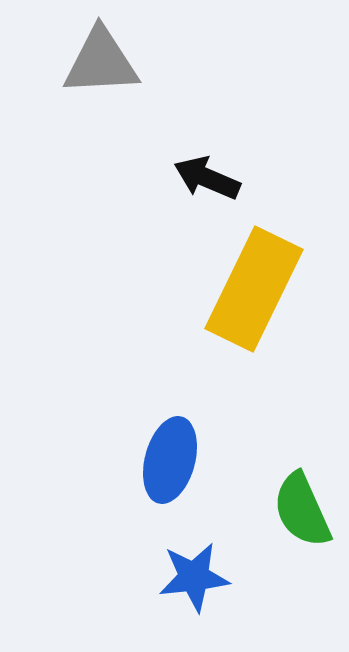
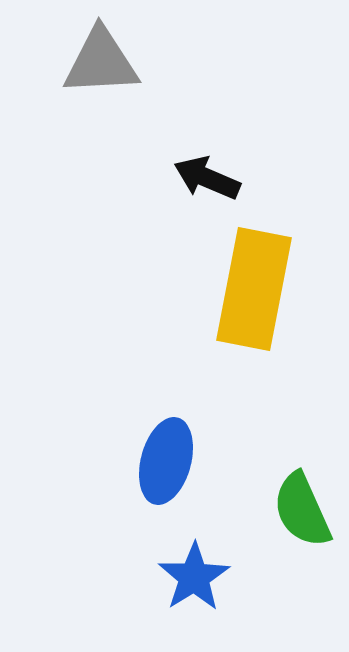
yellow rectangle: rotated 15 degrees counterclockwise
blue ellipse: moved 4 px left, 1 px down
blue star: rotated 26 degrees counterclockwise
